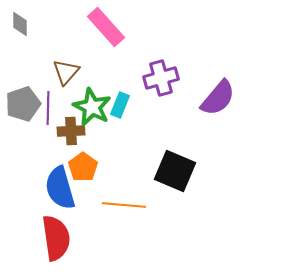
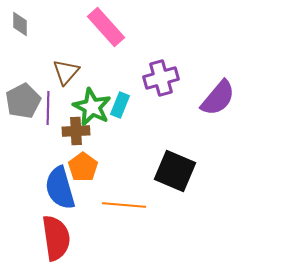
gray pentagon: moved 3 px up; rotated 8 degrees counterclockwise
brown cross: moved 5 px right
